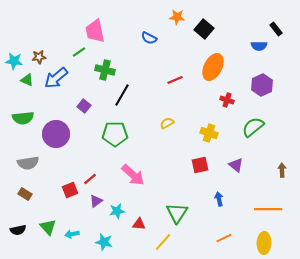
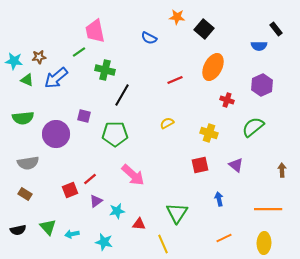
purple square at (84, 106): moved 10 px down; rotated 24 degrees counterclockwise
yellow line at (163, 242): moved 2 px down; rotated 66 degrees counterclockwise
